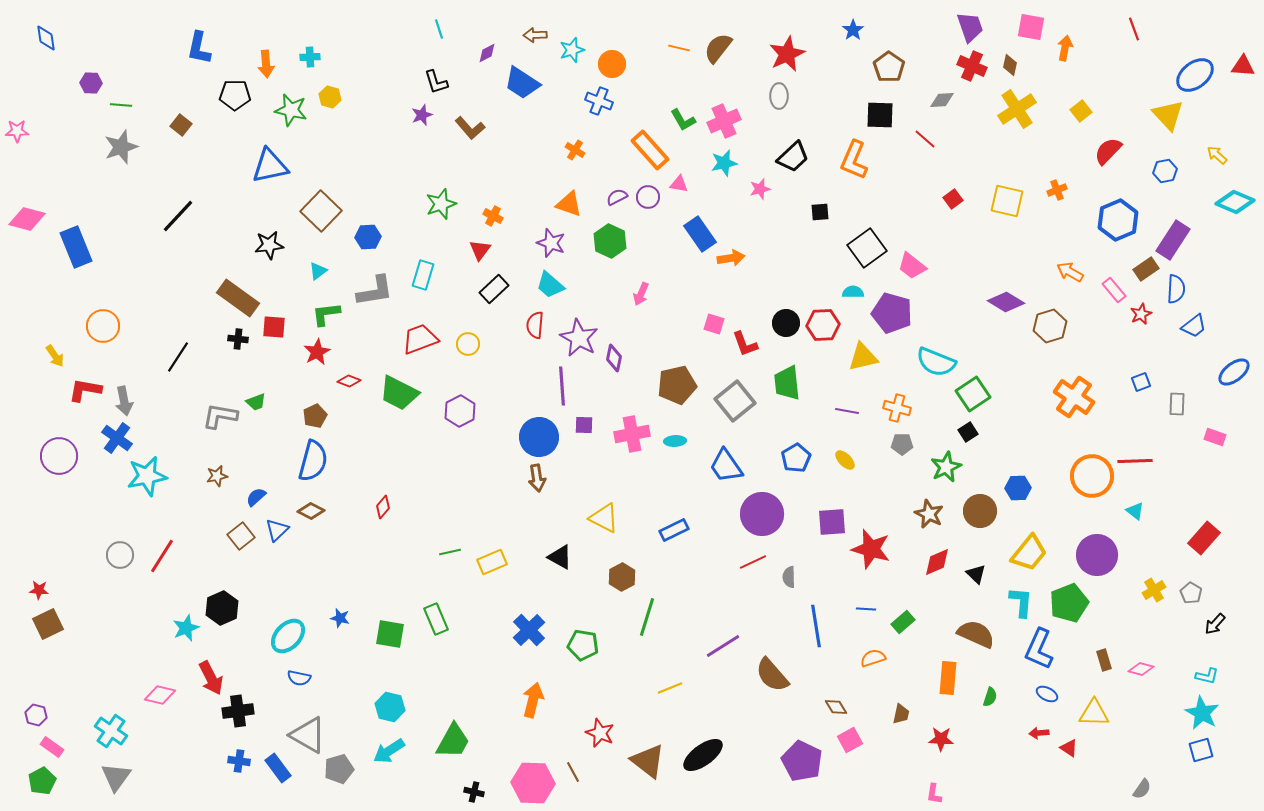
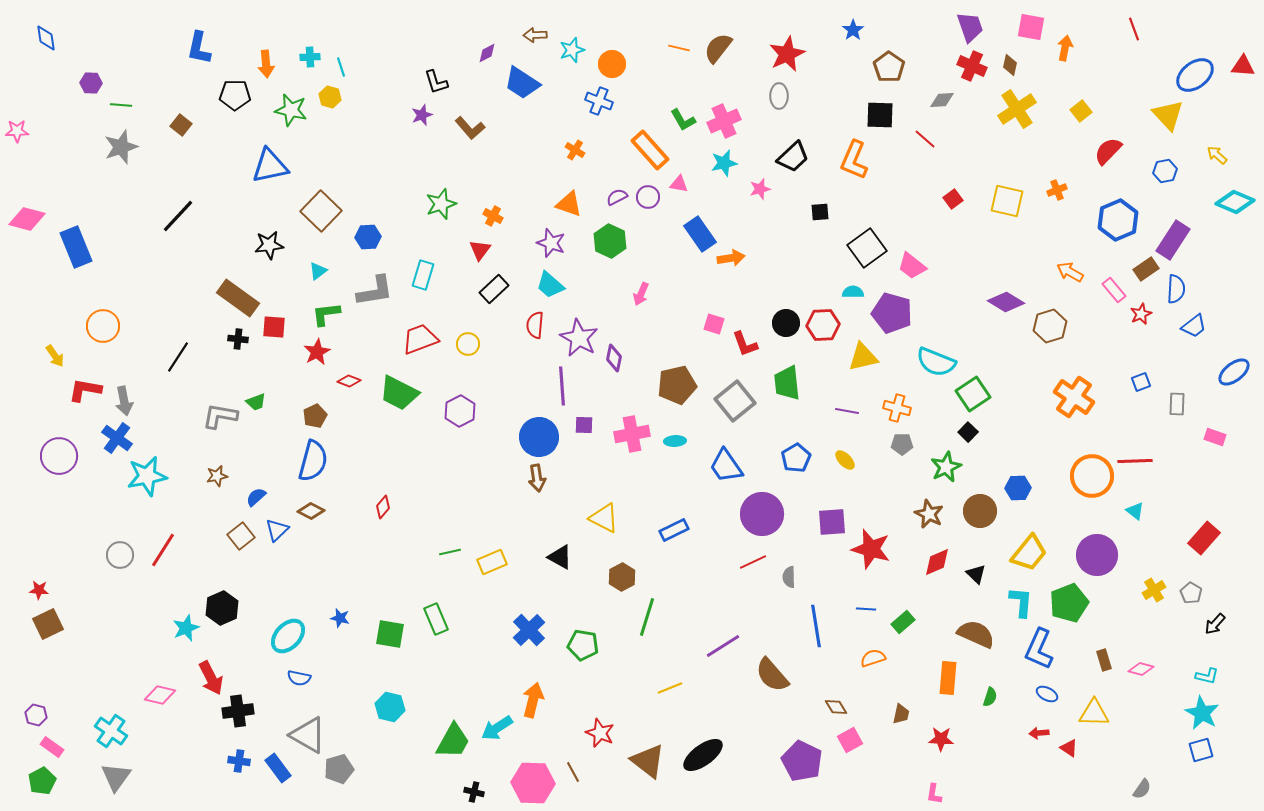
cyan line at (439, 29): moved 98 px left, 38 px down
black square at (968, 432): rotated 12 degrees counterclockwise
red line at (162, 556): moved 1 px right, 6 px up
cyan arrow at (389, 751): moved 108 px right, 23 px up
